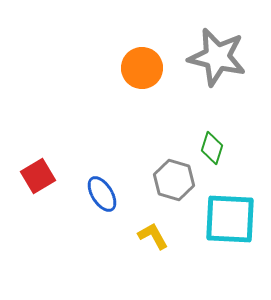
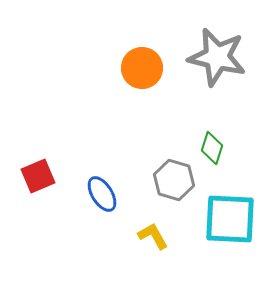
red square: rotated 8 degrees clockwise
